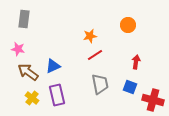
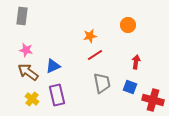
gray rectangle: moved 2 px left, 3 px up
pink star: moved 8 px right, 1 px down
gray trapezoid: moved 2 px right, 1 px up
yellow cross: moved 1 px down
